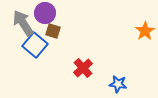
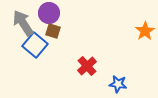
purple circle: moved 4 px right
red cross: moved 4 px right, 2 px up
